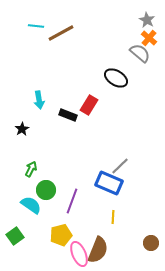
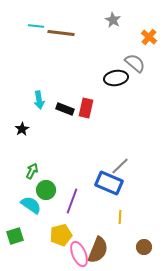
gray star: moved 34 px left
brown line: rotated 36 degrees clockwise
orange cross: moved 1 px up
gray semicircle: moved 5 px left, 10 px down
black ellipse: rotated 40 degrees counterclockwise
red rectangle: moved 3 px left, 3 px down; rotated 18 degrees counterclockwise
black rectangle: moved 3 px left, 6 px up
green arrow: moved 1 px right, 2 px down
yellow line: moved 7 px right
green square: rotated 18 degrees clockwise
brown circle: moved 7 px left, 4 px down
